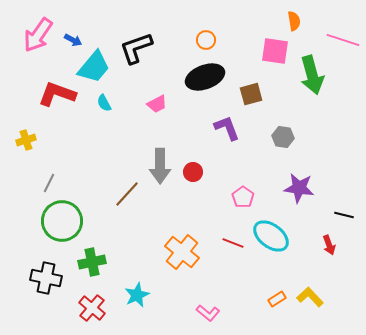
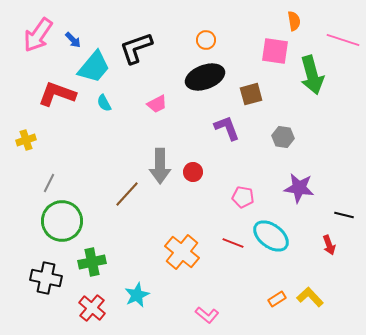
blue arrow: rotated 18 degrees clockwise
pink pentagon: rotated 25 degrees counterclockwise
pink L-shape: moved 1 px left, 2 px down
